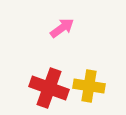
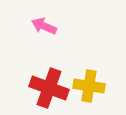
pink arrow: moved 18 px left, 2 px up; rotated 120 degrees counterclockwise
